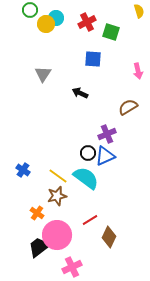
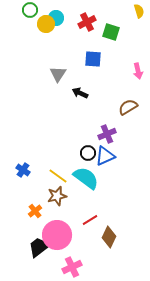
gray triangle: moved 15 px right
orange cross: moved 2 px left, 2 px up; rotated 16 degrees clockwise
